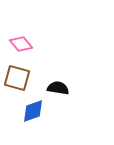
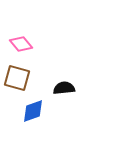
black semicircle: moved 6 px right; rotated 15 degrees counterclockwise
